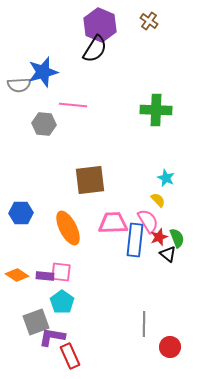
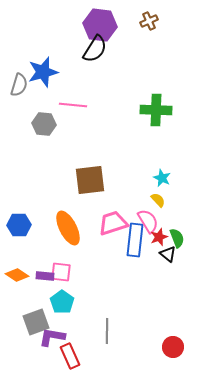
brown cross: rotated 30 degrees clockwise
purple hexagon: rotated 16 degrees counterclockwise
gray semicircle: rotated 70 degrees counterclockwise
cyan star: moved 4 px left
blue hexagon: moved 2 px left, 12 px down
pink trapezoid: rotated 16 degrees counterclockwise
gray line: moved 37 px left, 7 px down
red circle: moved 3 px right
